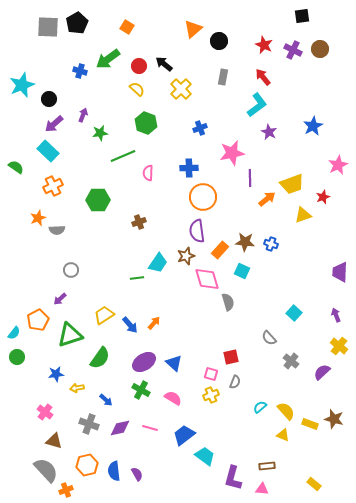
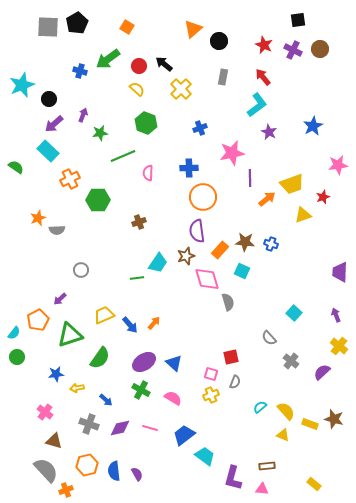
black square at (302, 16): moved 4 px left, 4 px down
pink star at (338, 165): rotated 18 degrees clockwise
orange cross at (53, 186): moved 17 px right, 7 px up
gray circle at (71, 270): moved 10 px right
yellow trapezoid at (104, 315): rotated 10 degrees clockwise
